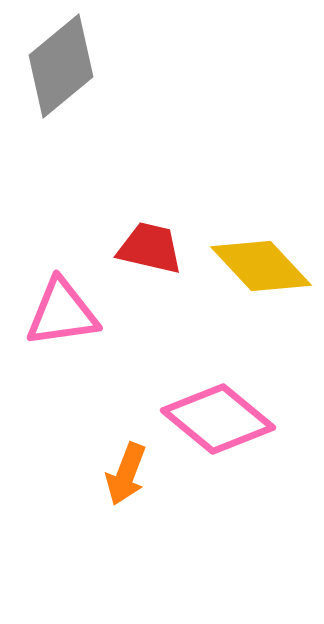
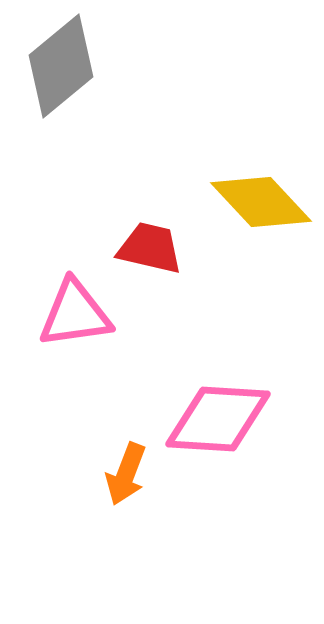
yellow diamond: moved 64 px up
pink triangle: moved 13 px right, 1 px down
pink diamond: rotated 36 degrees counterclockwise
